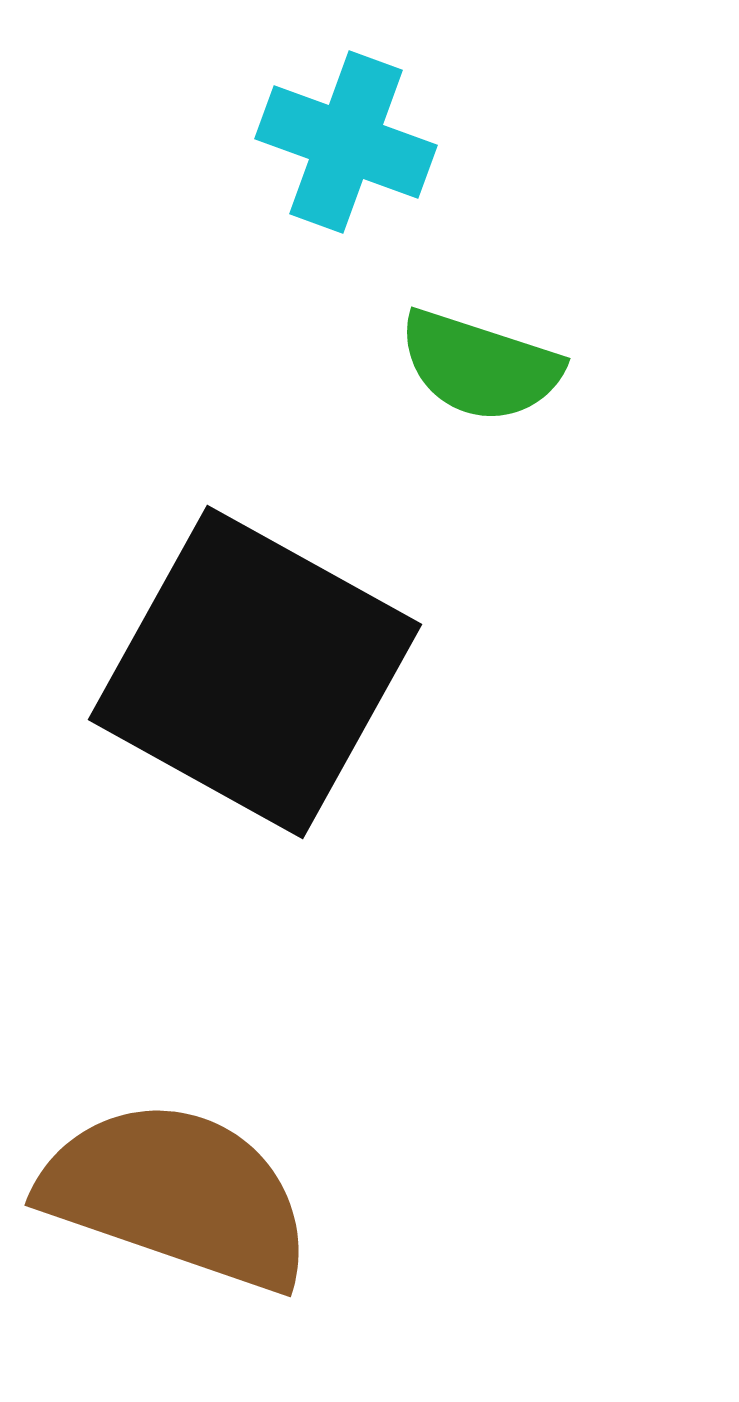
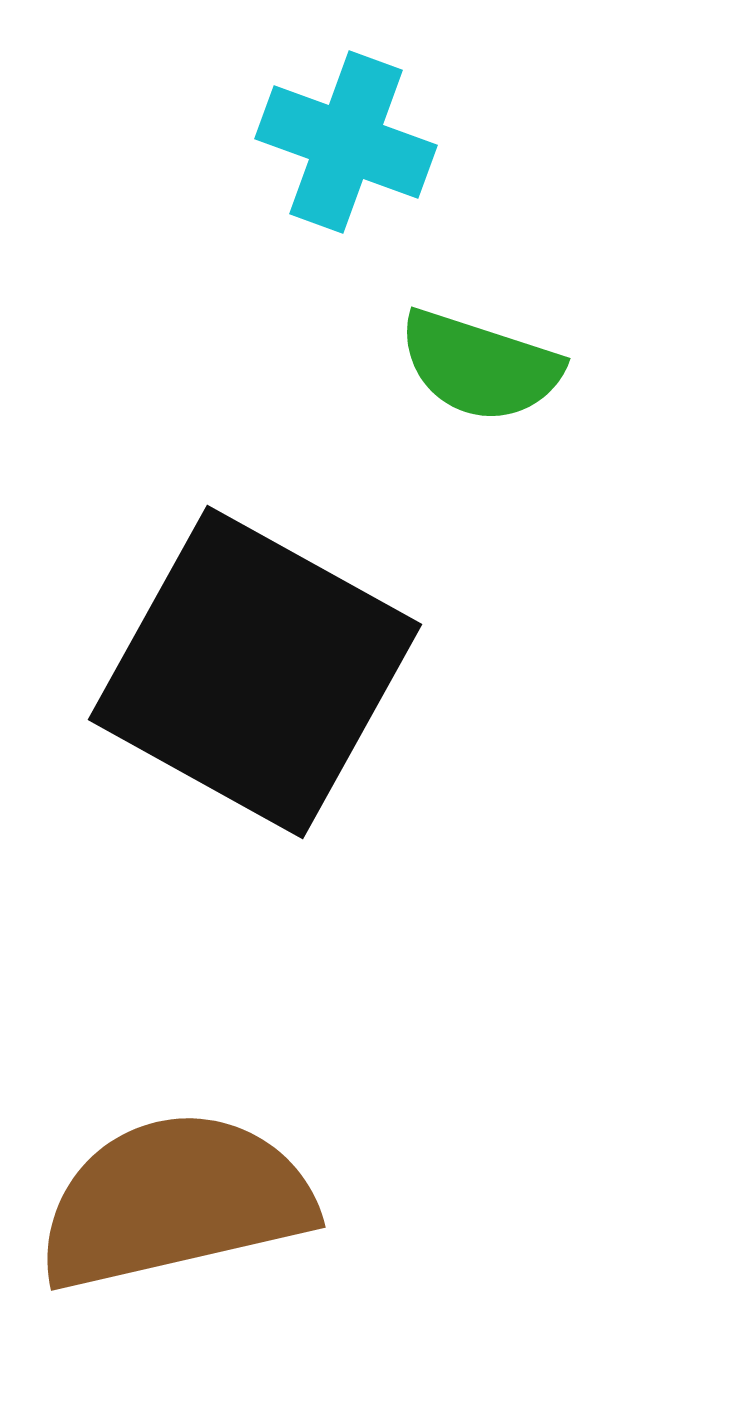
brown semicircle: moved 2 px left, 6 px down; rotated 32 degrees counterclockwise
